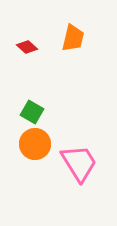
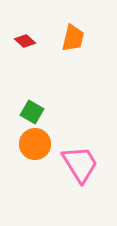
red diamond: moved 2 px left, 6 px up
pink trapezoid: moved 1 px right, 1 px down
